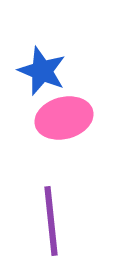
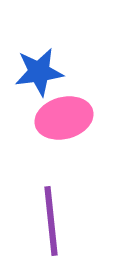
blue star: moved 3 px left, 1 px down; rotated 30 degrees counterclockwise
